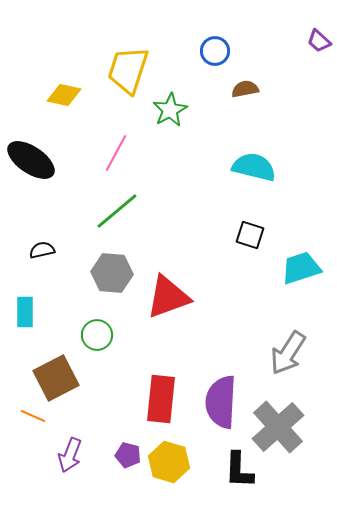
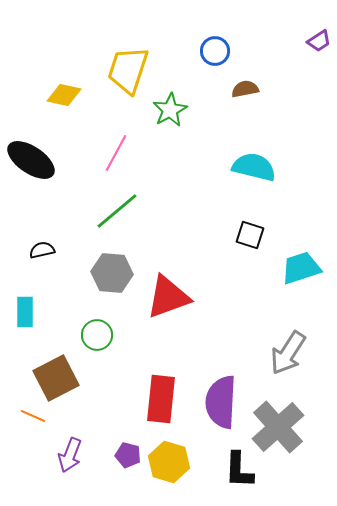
purple trapezoid: rotated 75 degrees counterclockwise
